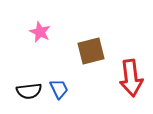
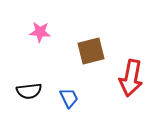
pink star: rotated 20 degrees counterclockwise
red arrow: rotated 18 degrees clockwise
blue trapezoid: moved 10 px right, 9 px down
